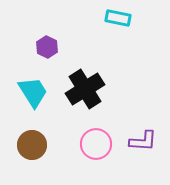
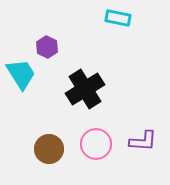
cyan trapezoid: moved 12 px left, 18 px up
brown circle: moved 17 px right, 4 px down
